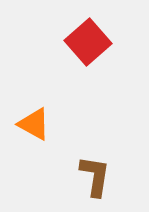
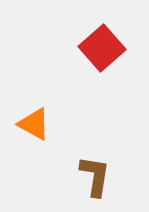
red square: moved 14 px right, 6 px down
